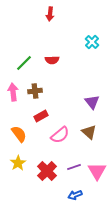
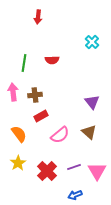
red arrow: moved 12 px left, 3 px down
green line: rotated 36 degrees counterclockwise
brown cross: moved 4 px down
